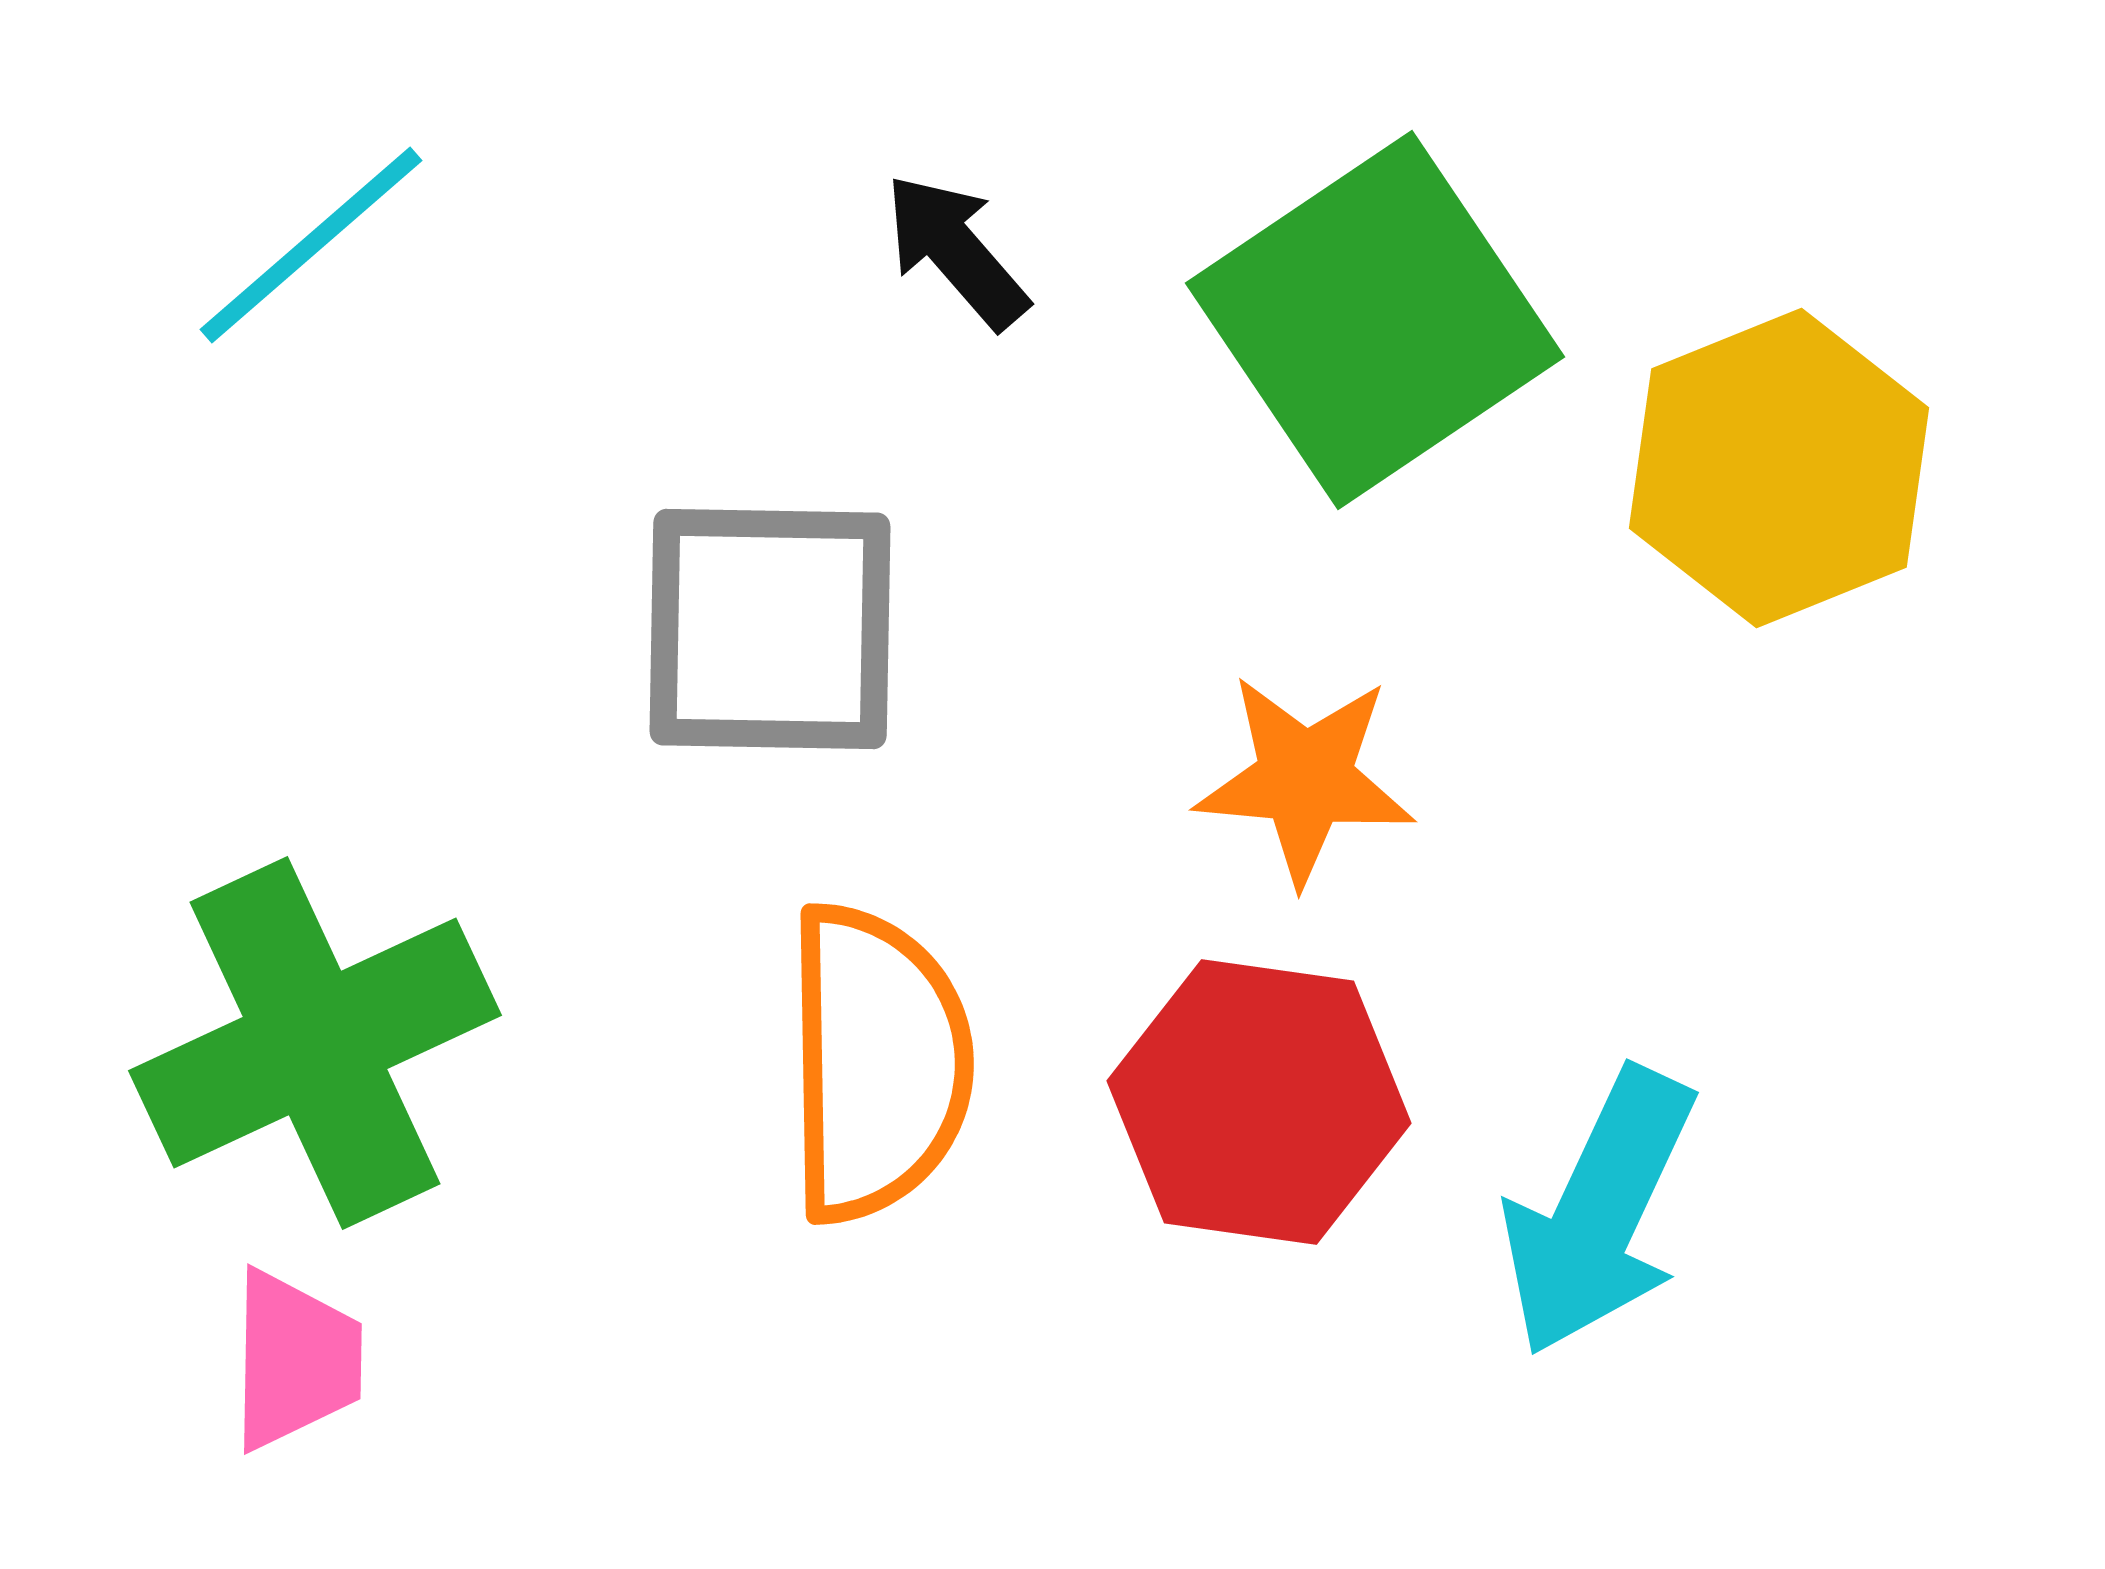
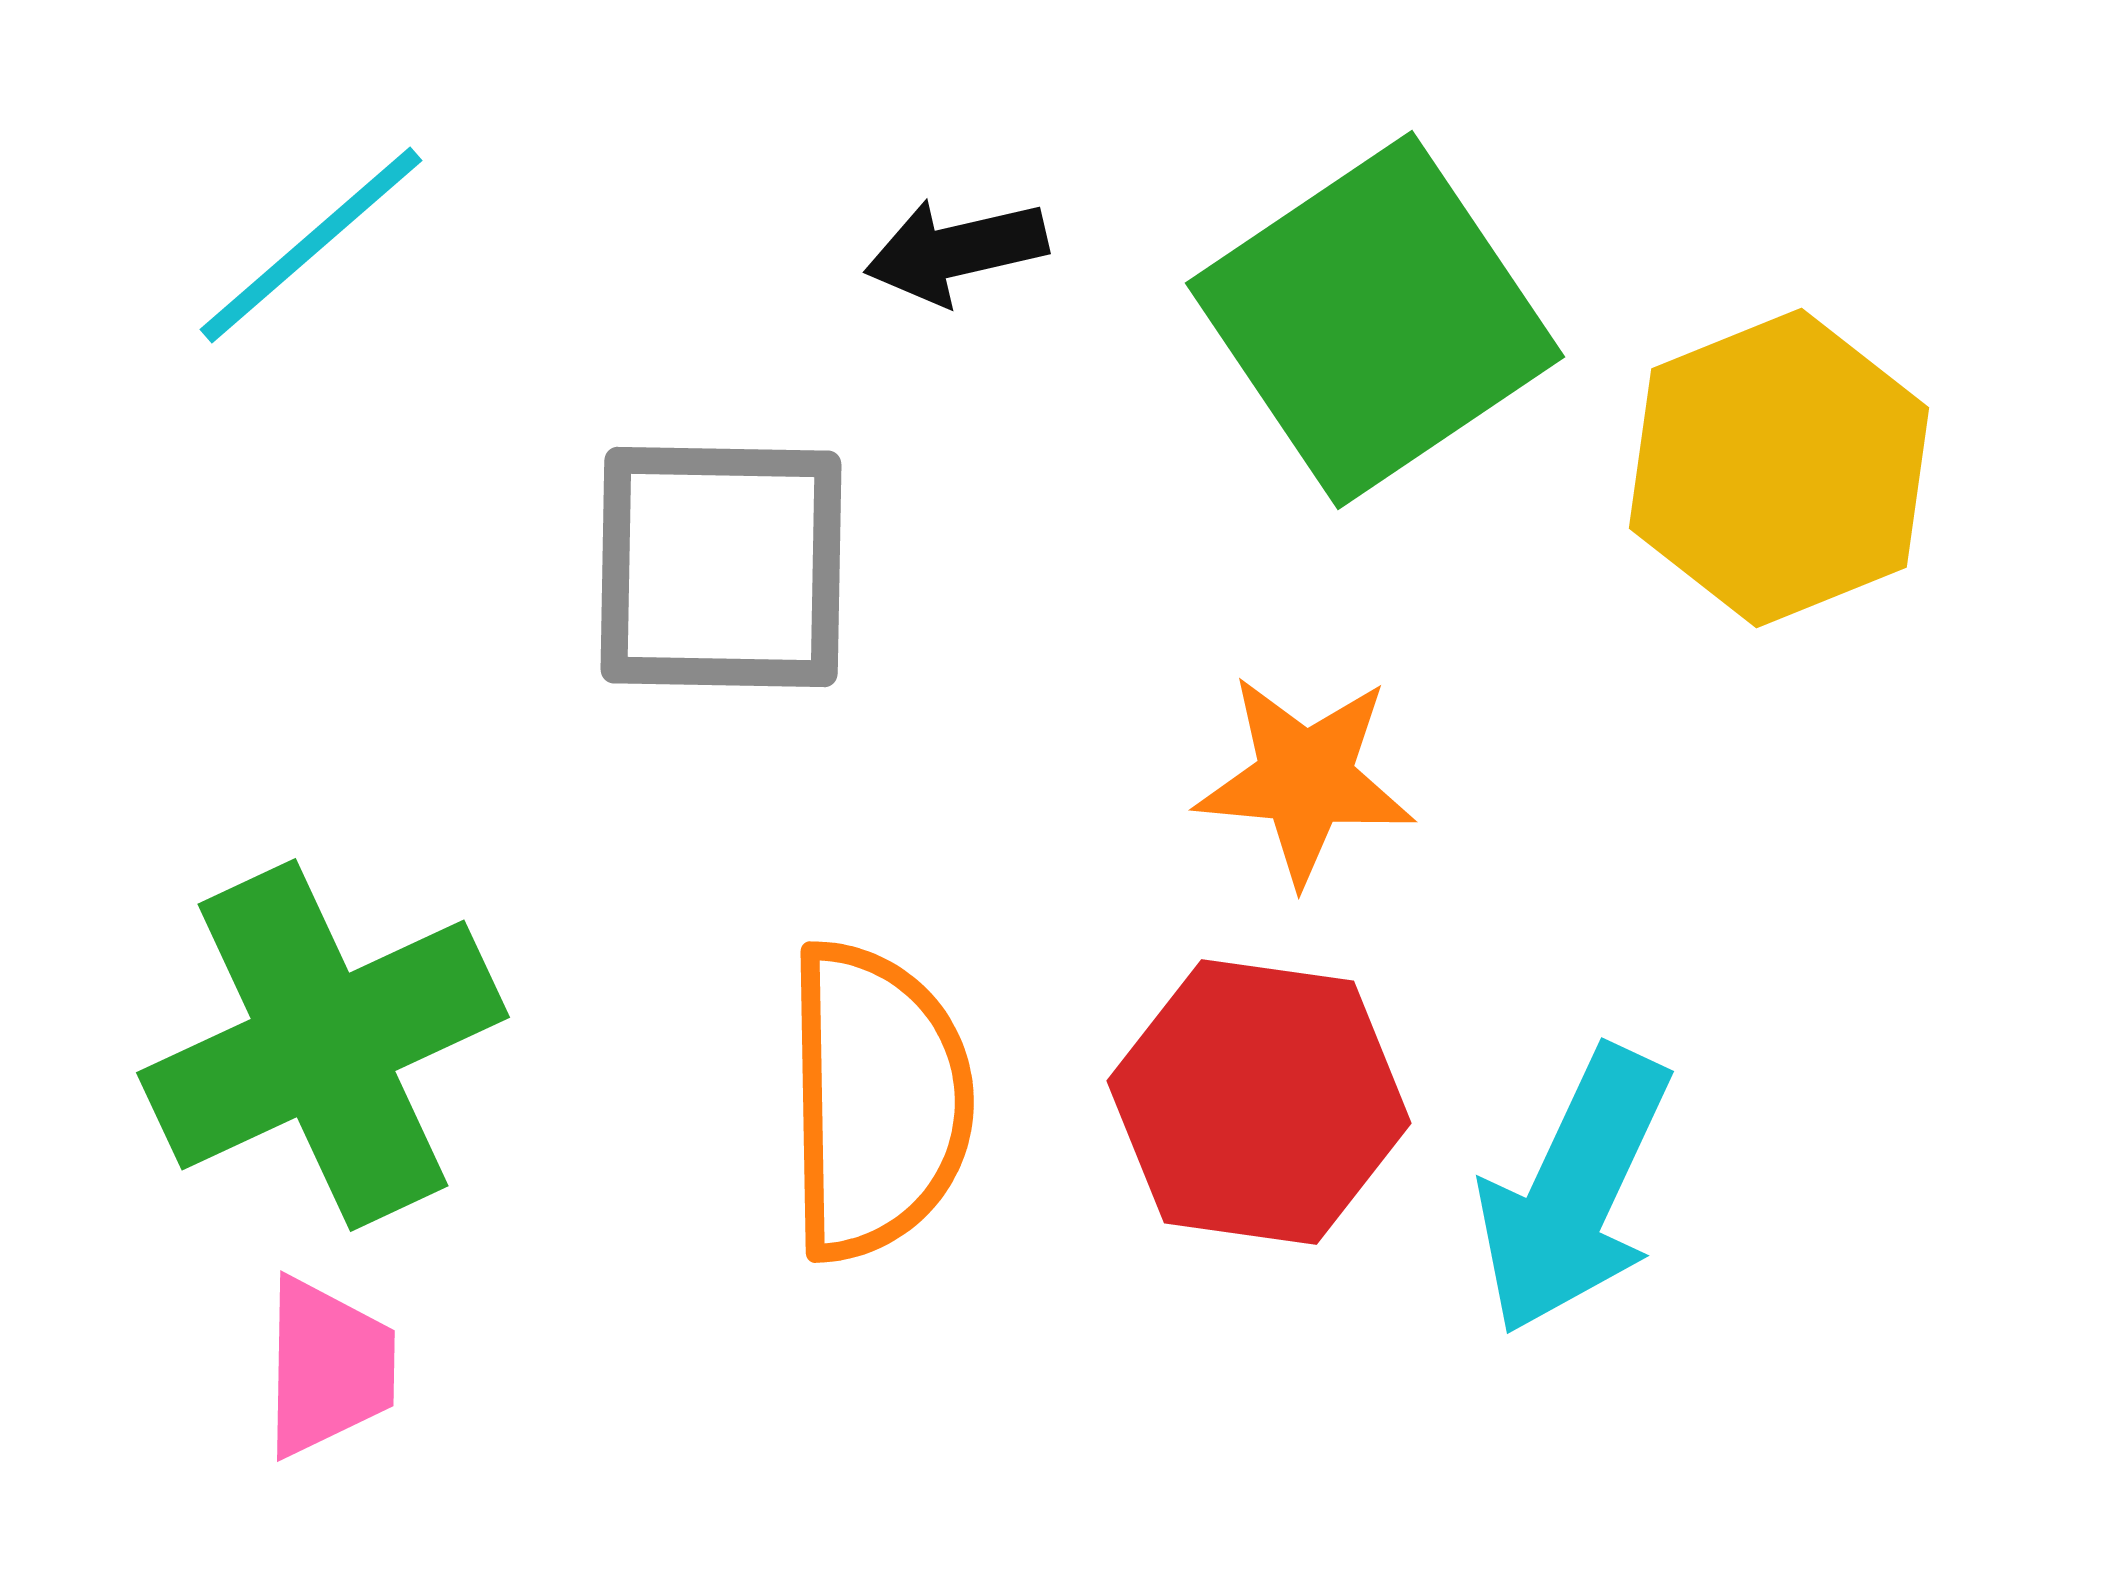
black arrow: rotated 62 degrees counterclockwise
gray square: moved 49 px left, 62 px up
green cross: moved 8 px right, 2 px down
orange semicircle: moved 38 px down
cyan arrow: moved 25 px left, 21 px up
pink trapezoid: moved 33 px right, 7 px down
